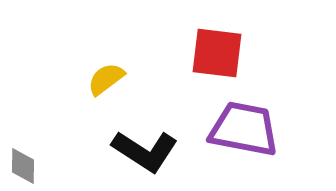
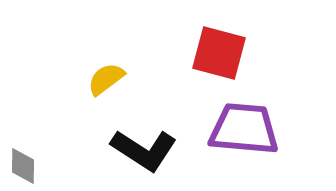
red square: moved 2 px right; rotated 8 degrees clockwise
purple trapezoid: rotated 6 degrees counterclockwise
black L-shape: moved 1 px left, 1 px up
